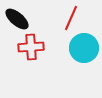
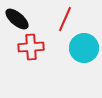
red line: moved 6 px left, 1 px down
